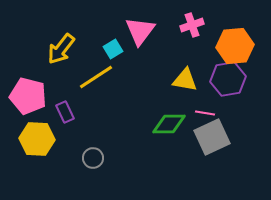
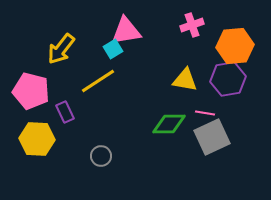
pink triangle: moved 14 px left; rotated 44 degrees clockwise
yellow line: moved 2 px right, 4 px down
pink pentagon: moved 3 px right, 5 px up
gray circle: moved 8 px right, 2 px up
